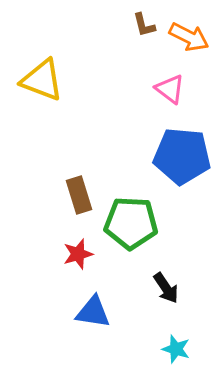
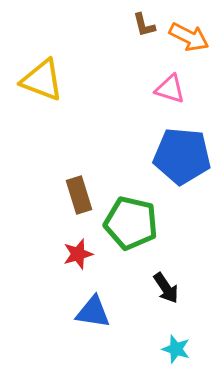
pink triangle: rotated 20 degrees counterclockwise
green pentagon: rotated 10 degrees clockwise
